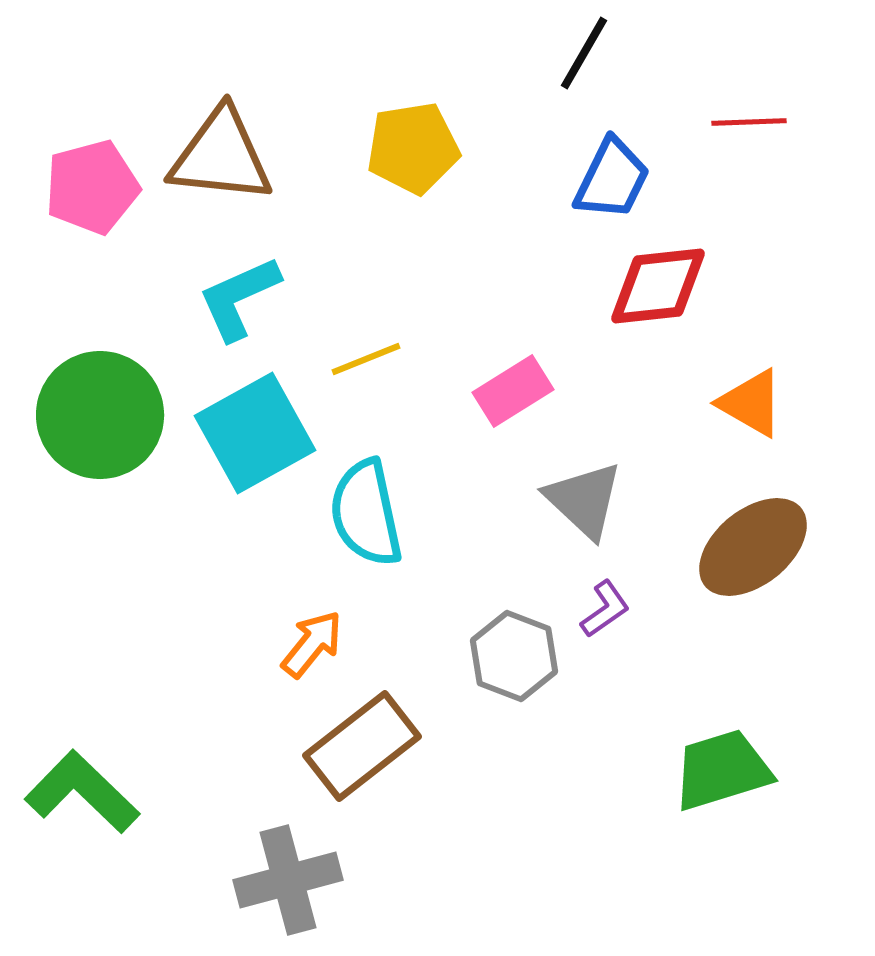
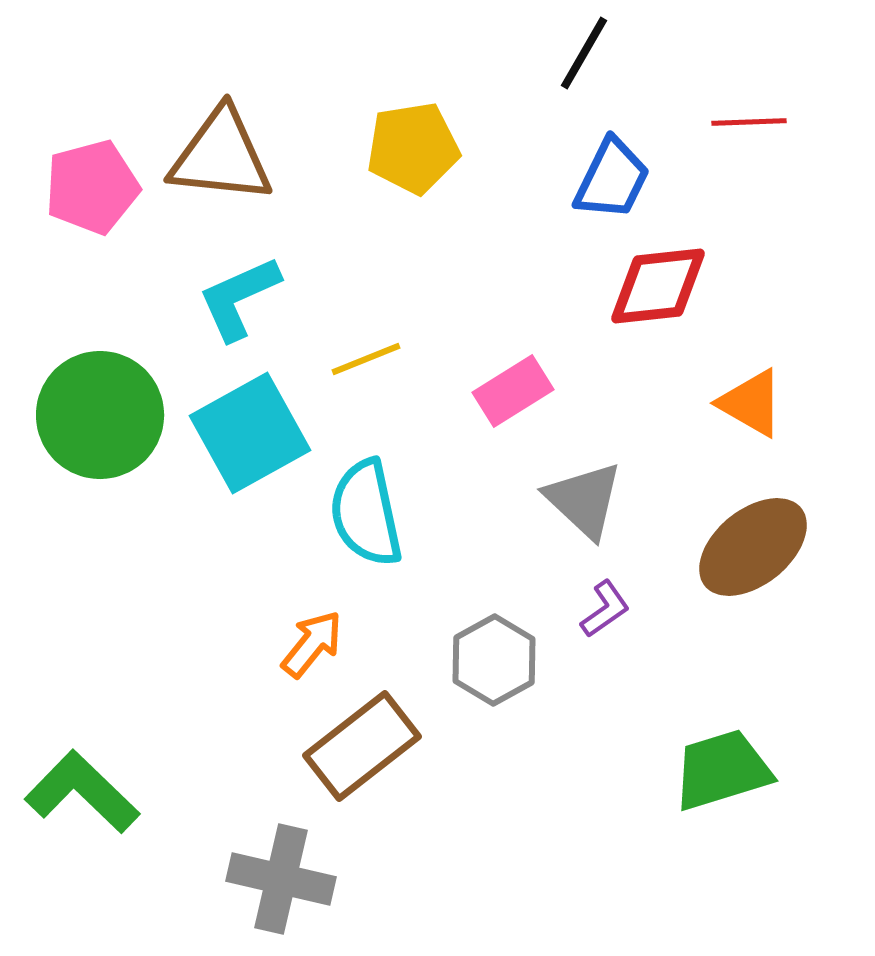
cyan square: moved 5 px left
gray hexagon: moved 20 px left, 4 px down; rotated 10 degrees clockwise
gray cross: moved 7 px left, 1 px up; rotated 28 degrees clockwise
